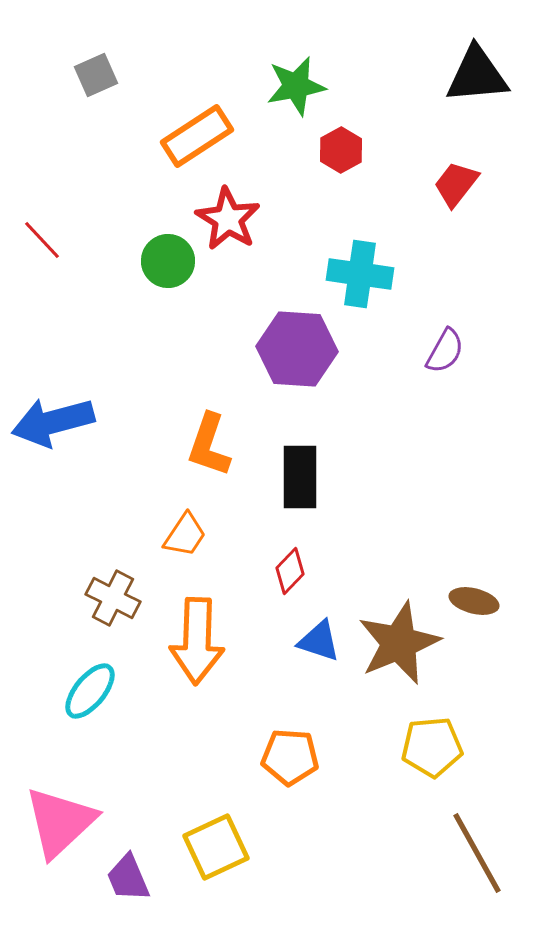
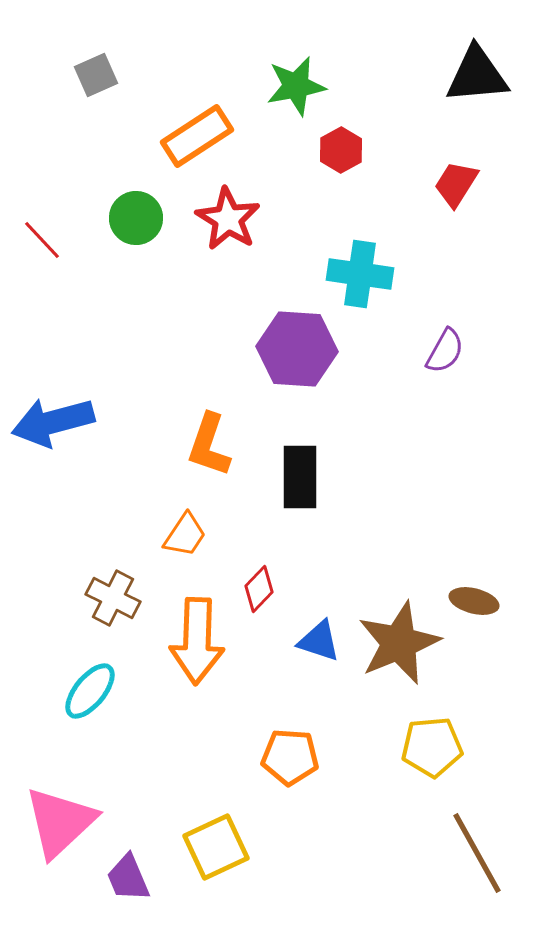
red trapezoid: rotated 6 degrees counterclockwise
green circle: moved 32 px left, 43 px up
red diamond: moved 31 px left, 18 px down
